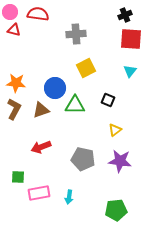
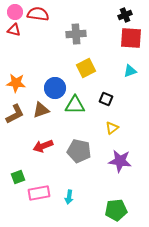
pink circle: moved 5 px right
red square: moved 1 px up
cyan triangle: rotated 32 degrees clockwise
black square: moved 2 px left, 1 px up
brown L-shape: moved 1 px right, 5 px down; rotated 35 degrees clockwise
yellow triangle: moved 3 px left, 2 px up
red arrow: moved 2 px right, 1 px up
gray pentagon: moved 4 px left, 8 px up
green square: rotated 24 degrees counterclockwise
